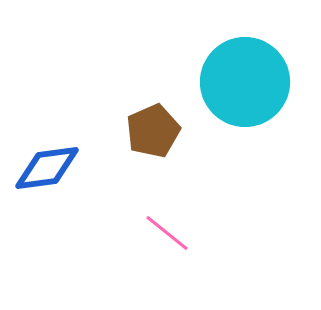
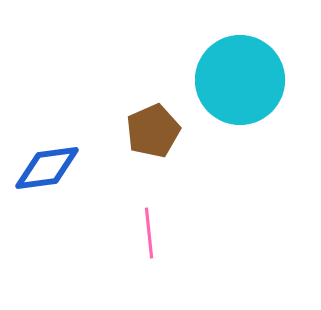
cyan circle: moved 5 px left, 2 px up
pink line: moved 18 px left; rotated 45 degrees clockwise
